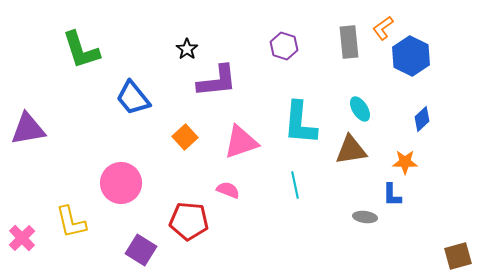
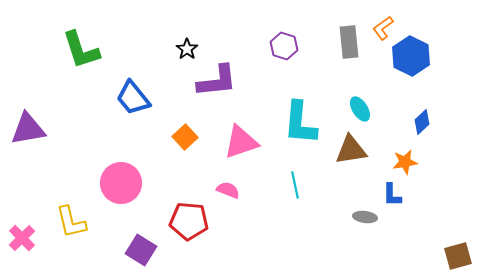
blue diamond: moved 3 px down
orange star: rotated 10 degrees counterclockwise
